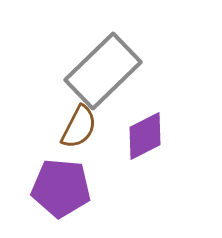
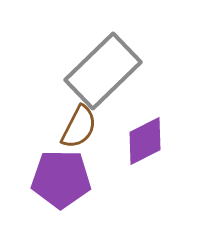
purple diamond: moved 5 px down
purple pentagon: moved 9 px up; rotated 4 degrees counterclockwise
